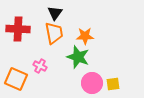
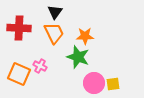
black triangle: moved 1 px up
red cross: moved 1 px right, 1 px up
orange trapezoid: rotated 15 degrees counterclockwise
orange square: moved 3 px right, 5 px up
pink circle: moved 2 px right
